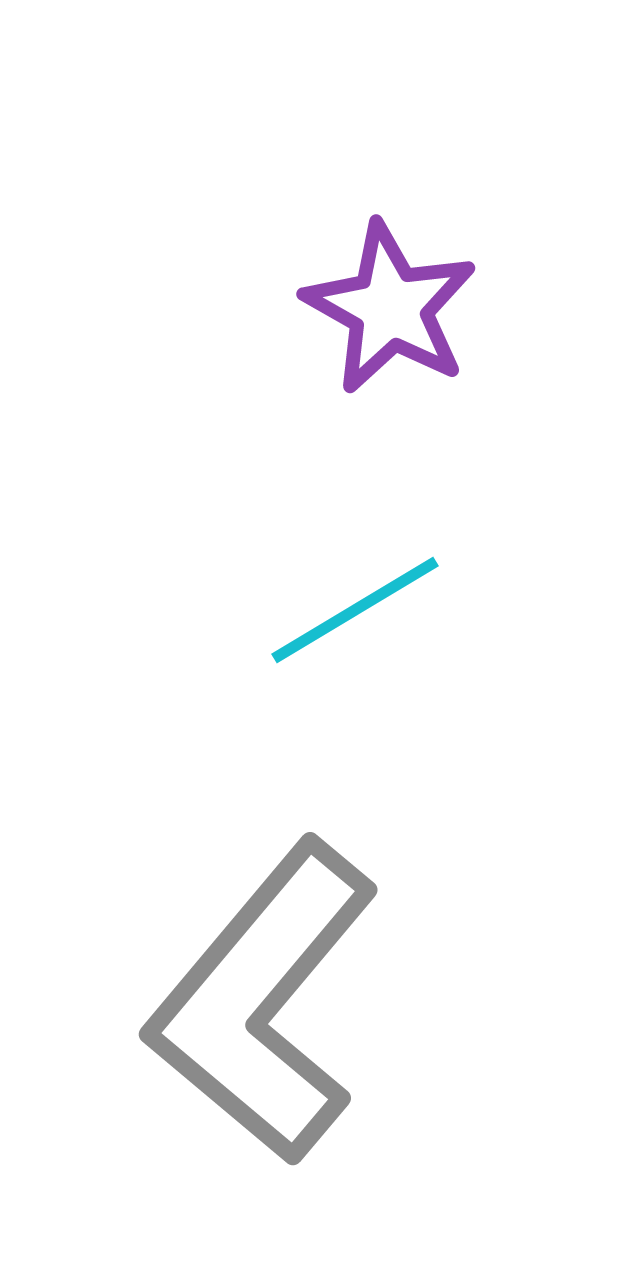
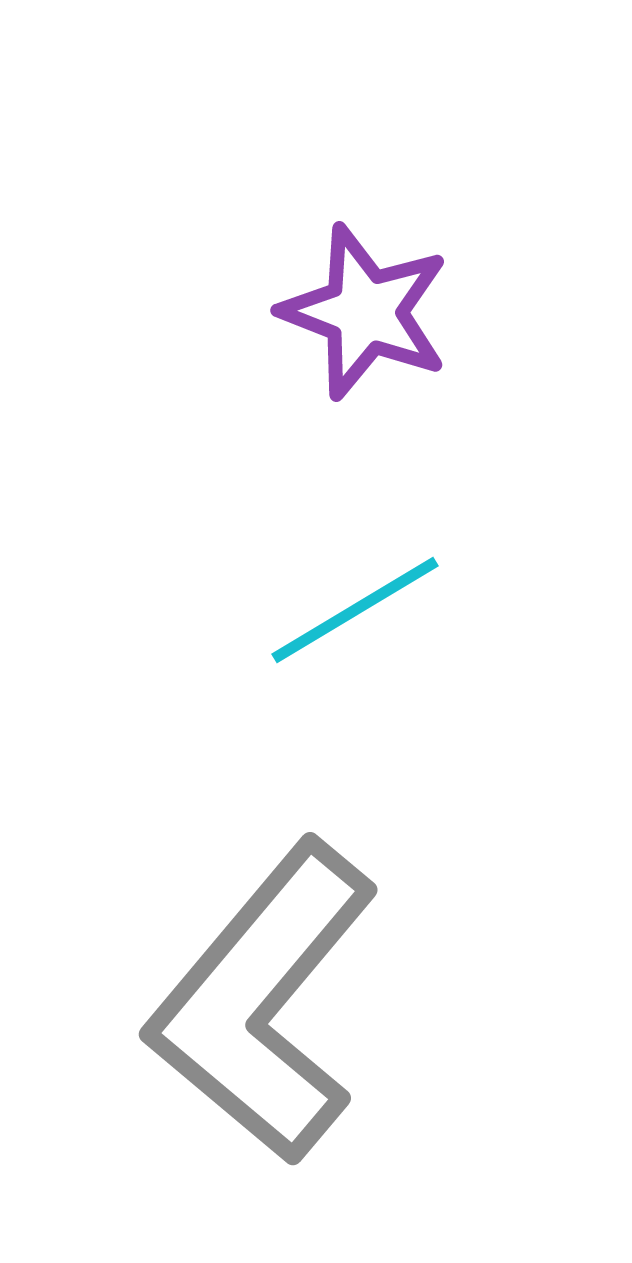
purple star: moved 25 px left, 4 px down; rotated 8 degrees counterclockwise
